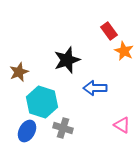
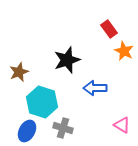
red rectangle: moved 2 px up
